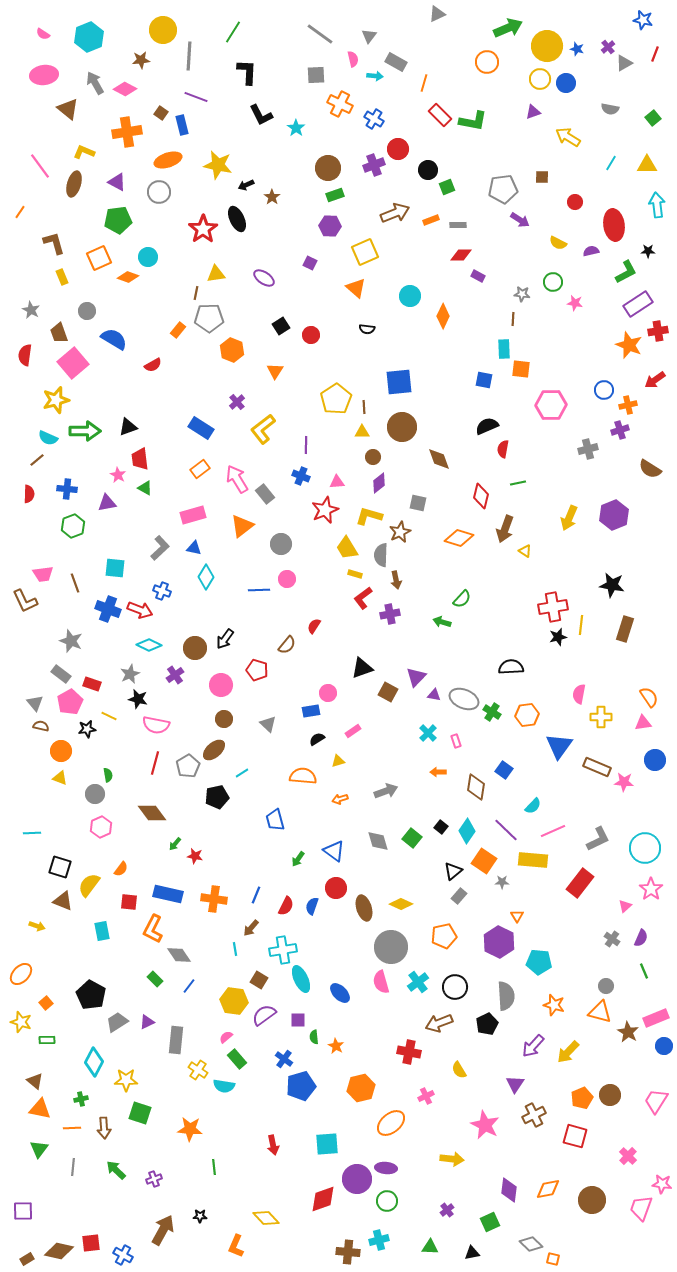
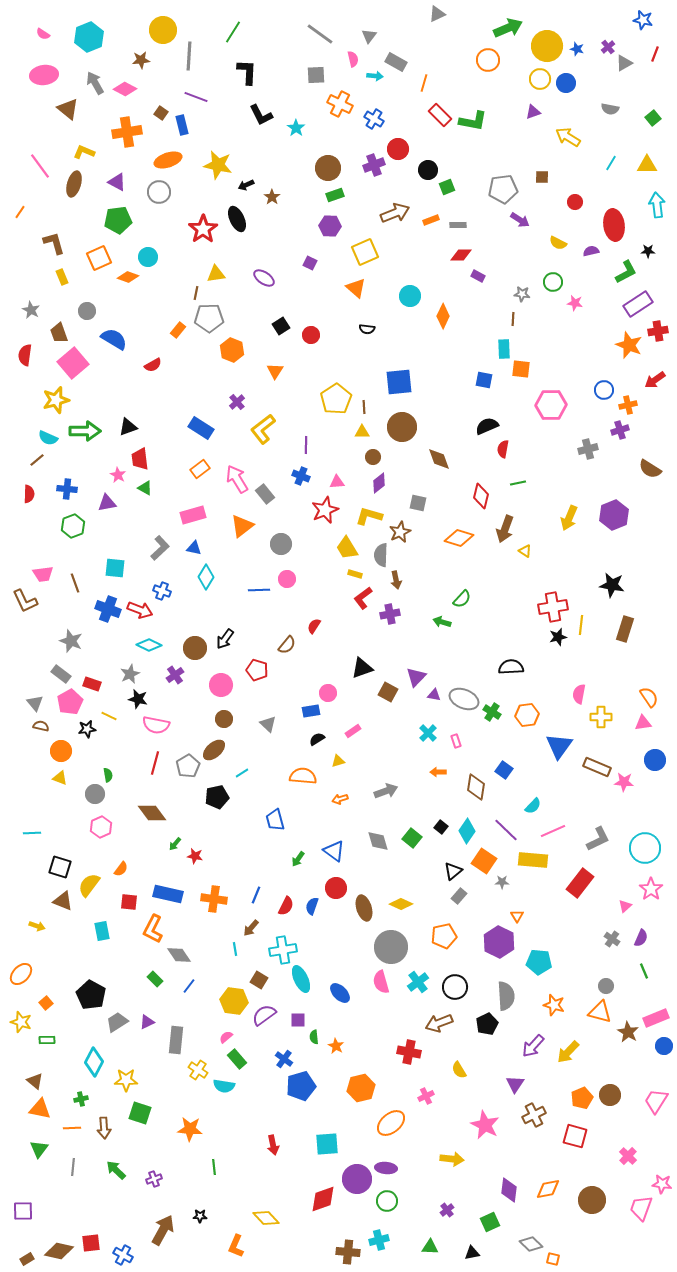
orange circle at (487, 62): moved 1 px right, 2 px up
